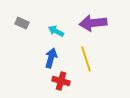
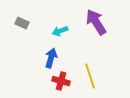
purple arrow: moved 3 px right, 1 px up; rotated 64 degrees clockwise
cyan arrow: moved 4 px right; rotated 49 degrees counterclockwise
yellow line: moved 4 px right, 17 px down
